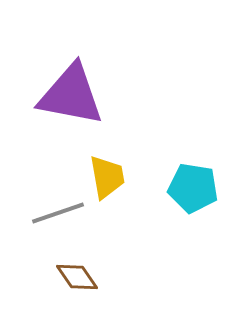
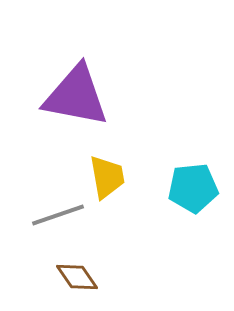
purple triangle: moved 5 px right, 1 px down
cyan pentagon: rotated 15 degrees counterclockwise
gray line: moved 2 px down
